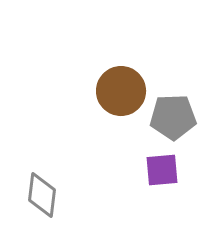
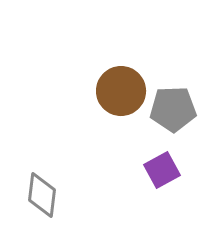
gray pentagon: moved 8 px up
purple square: rotated 24 degrees counterclockwise
